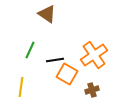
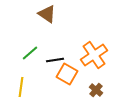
green line: moved 3 px down; rotated 24 degrees clockwise
brown cross: moved 4 px right; rotated 32 degrees counterclockwise
